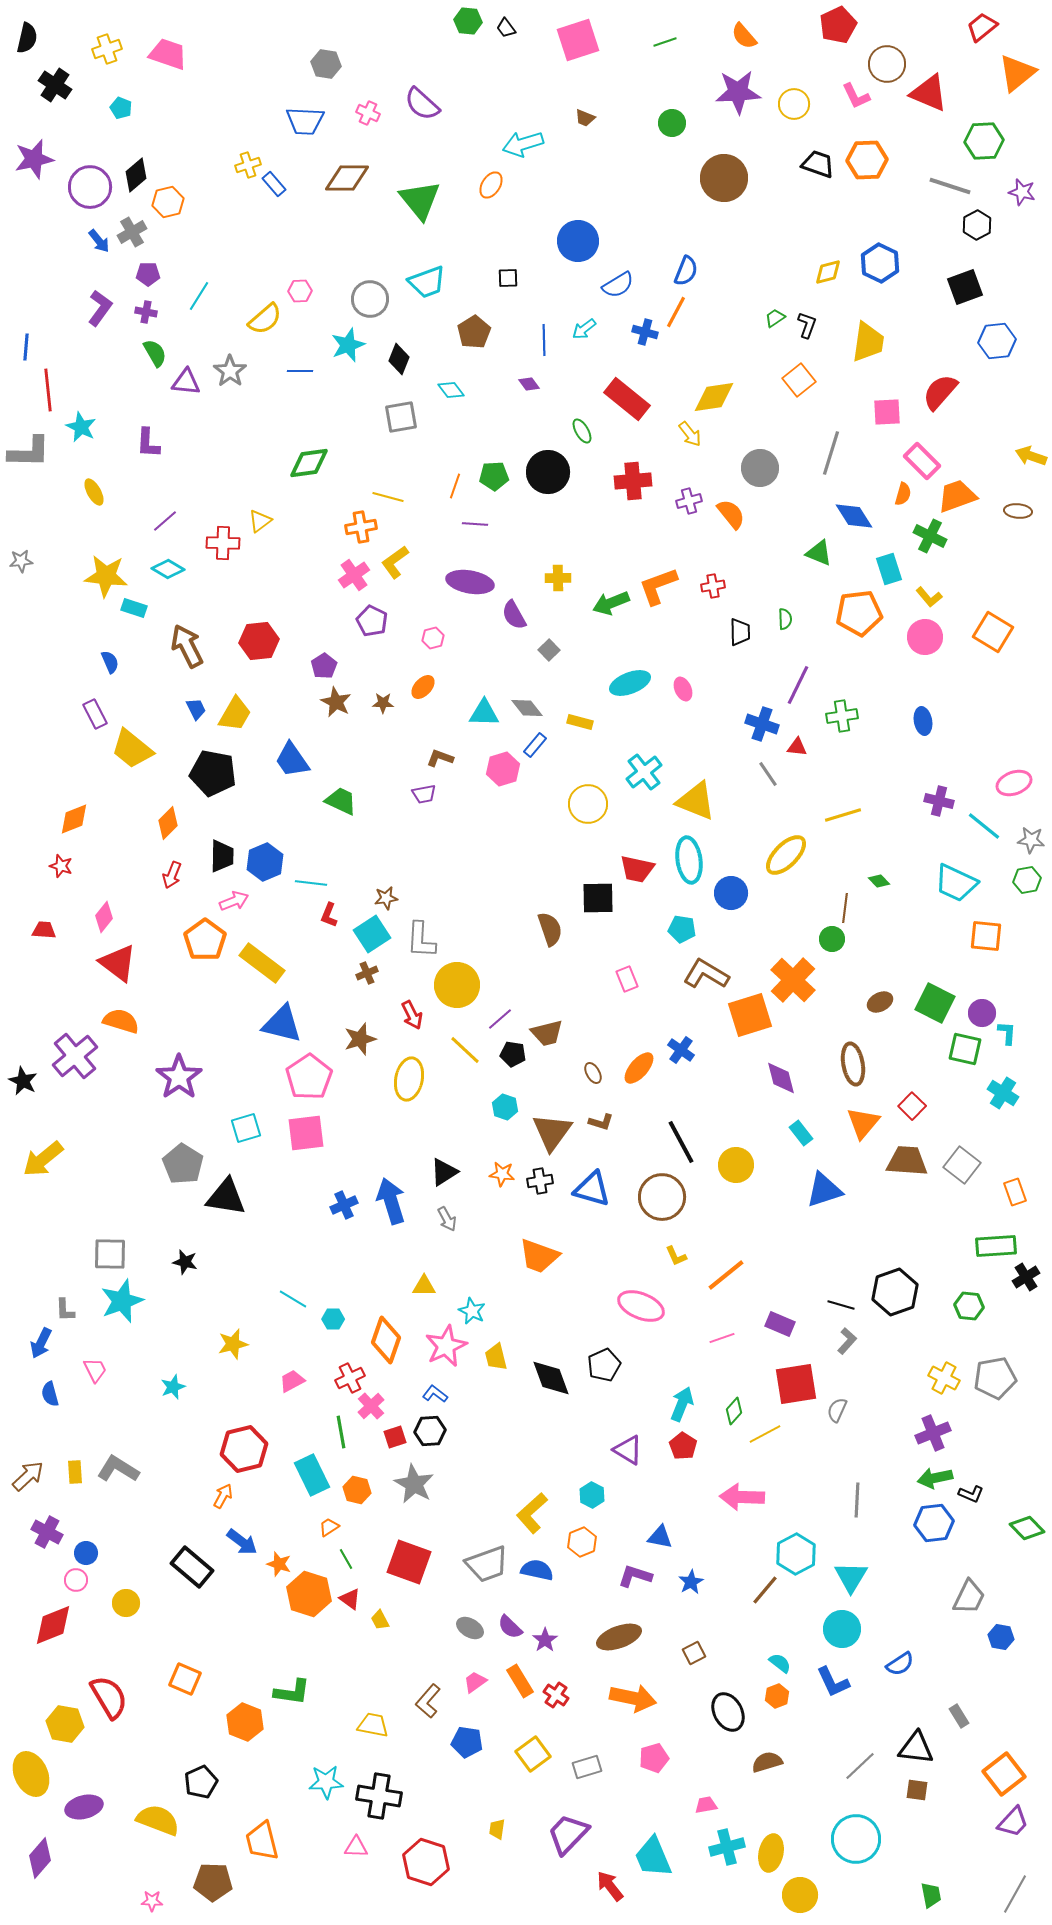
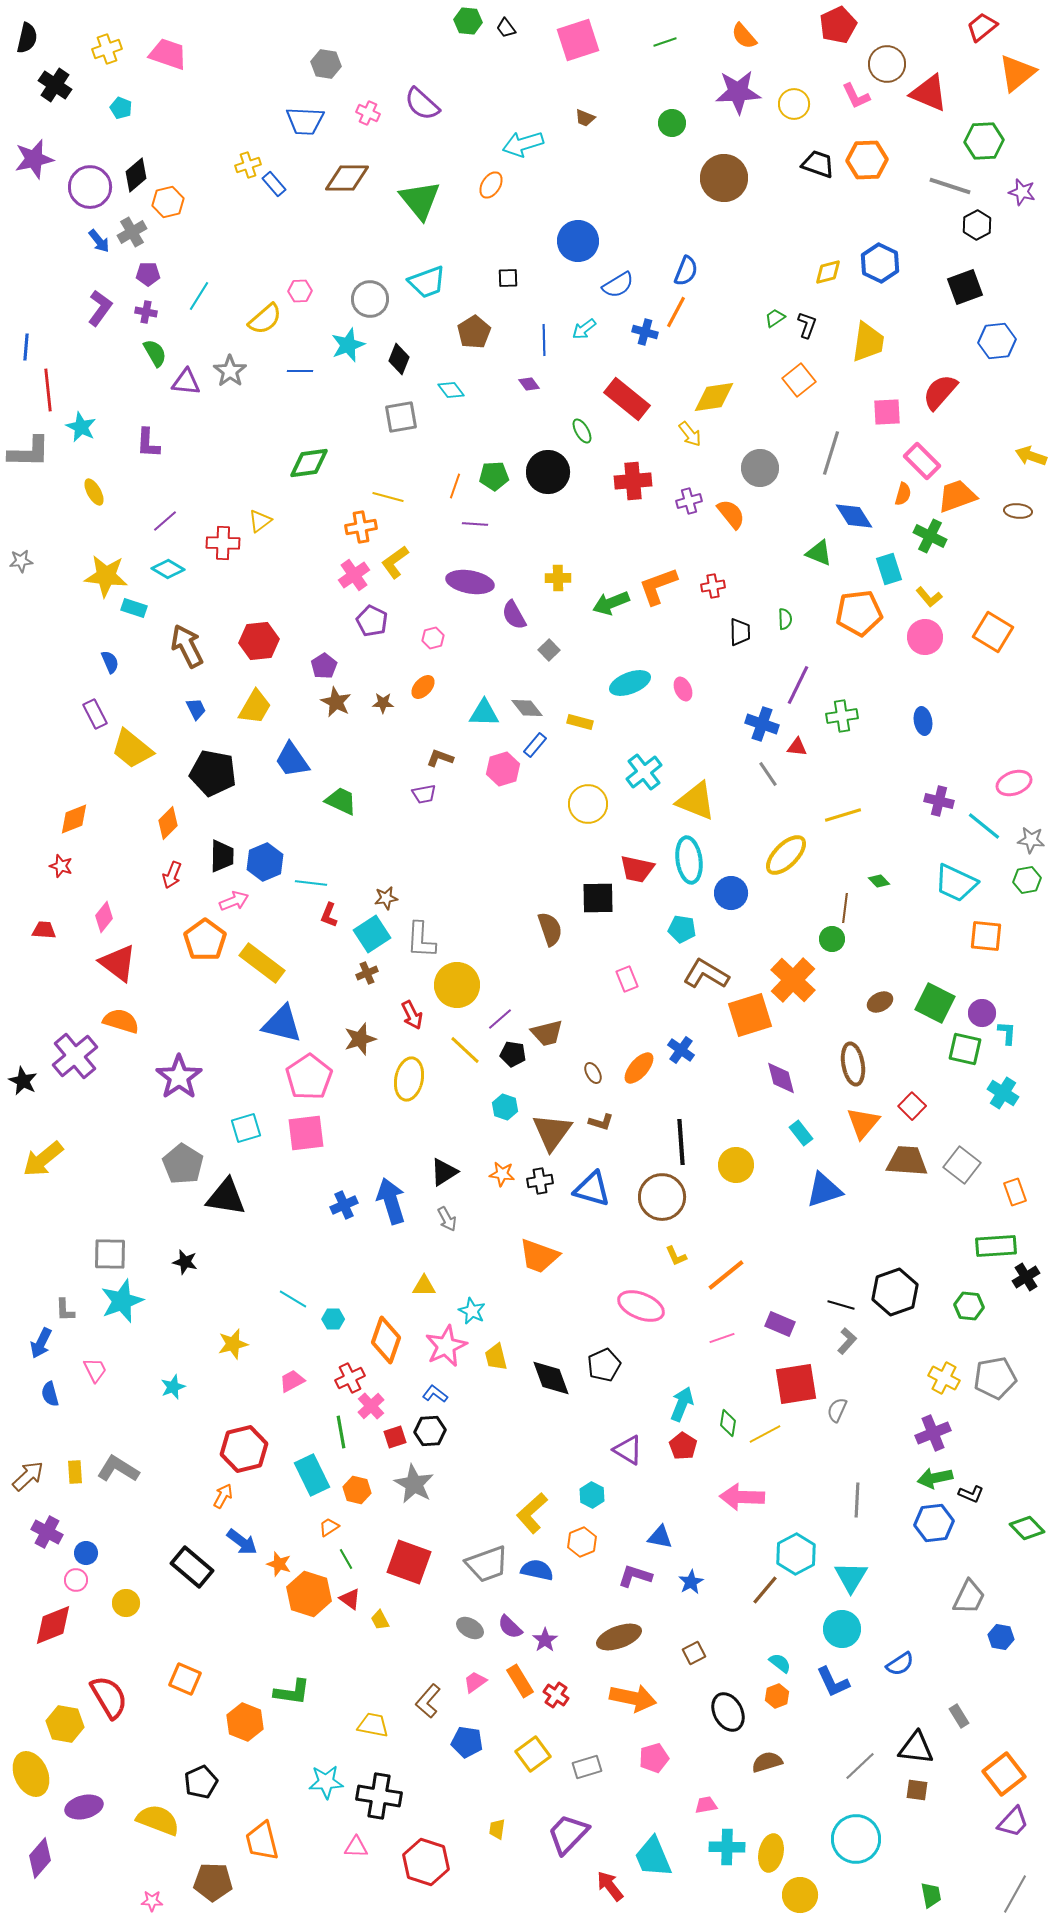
yellow trapezoid at (235, 714): moved 20 px right, 7 px up
black line at (681, 1142): rotated 24 degrees clockwise
green diamond at (734, 1411): moved 6 px left, 12 px down; rotated 32 degrees counterclockwise
cyan cross at (727, 1847): rotated 16 degrees clockwise
